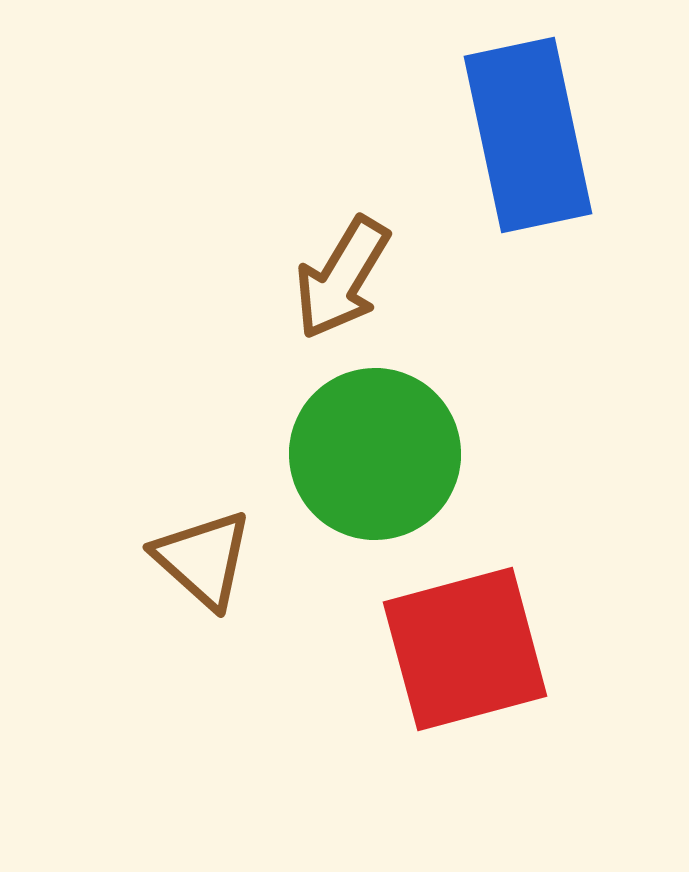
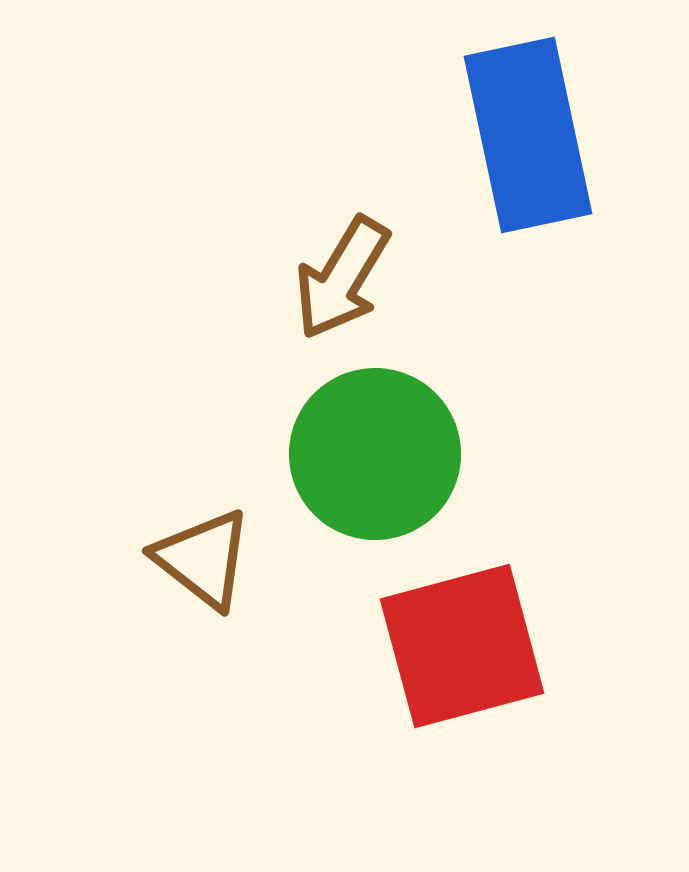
brown triangle: rotated 4 degrees counterclockwise
red square: moved 3 px left, 3 px up
